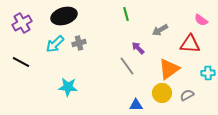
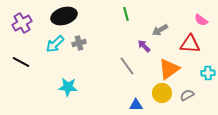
purple arrow: moved 6 px right, 2 px up
